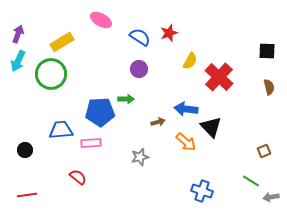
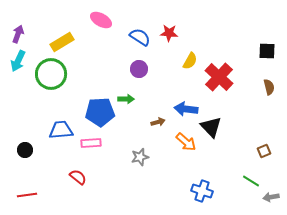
red star: rotated 24 degrees clockwise
